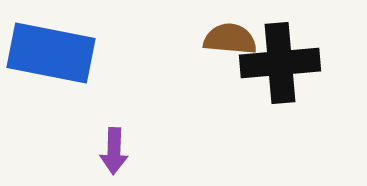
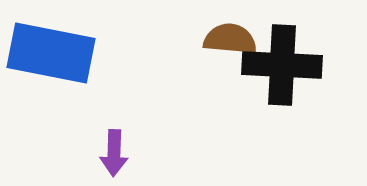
black cross: moved 2 px right, 2 px down; rotated 8 degrees clockwise
purple arrow: moved 2 px down
